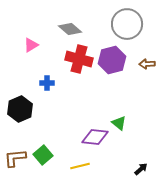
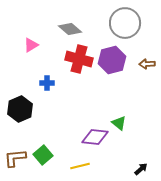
gray circle: moved 2 px left, 1 px up
